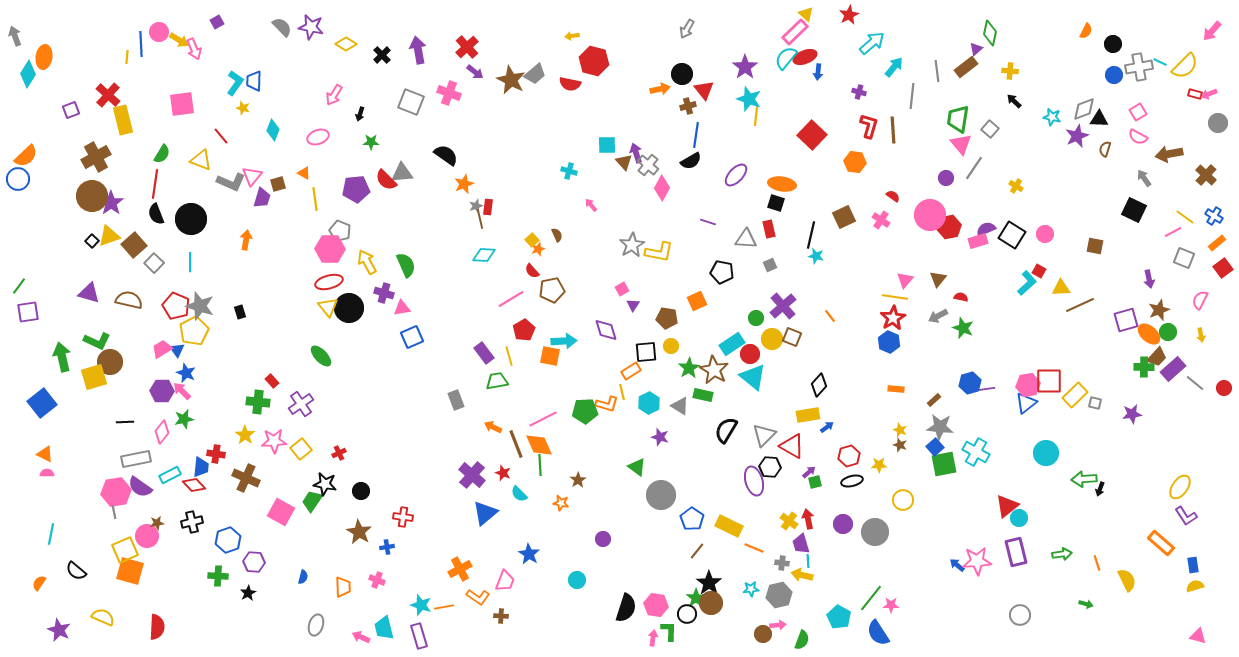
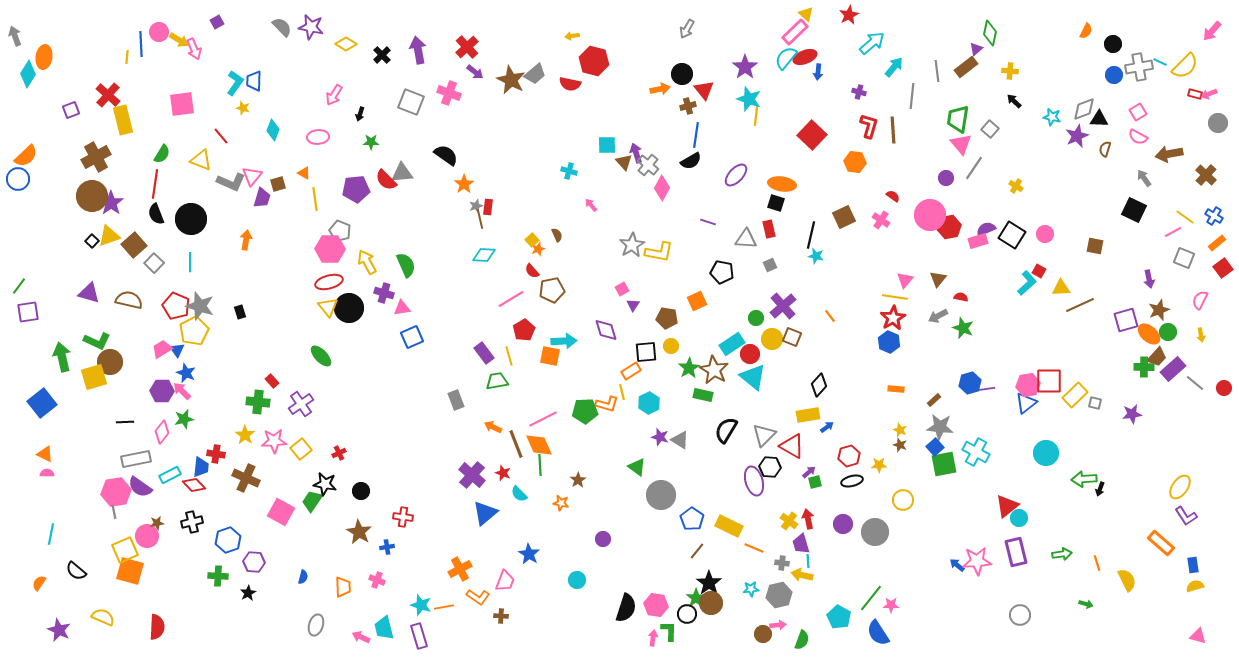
pink ellipse at (318, 137): rotated 15 degrees clockwise
orange star at (464, 184): rotated 12 degrees counterclockwise
gray triangle at (680, 406): moved 34 px down
